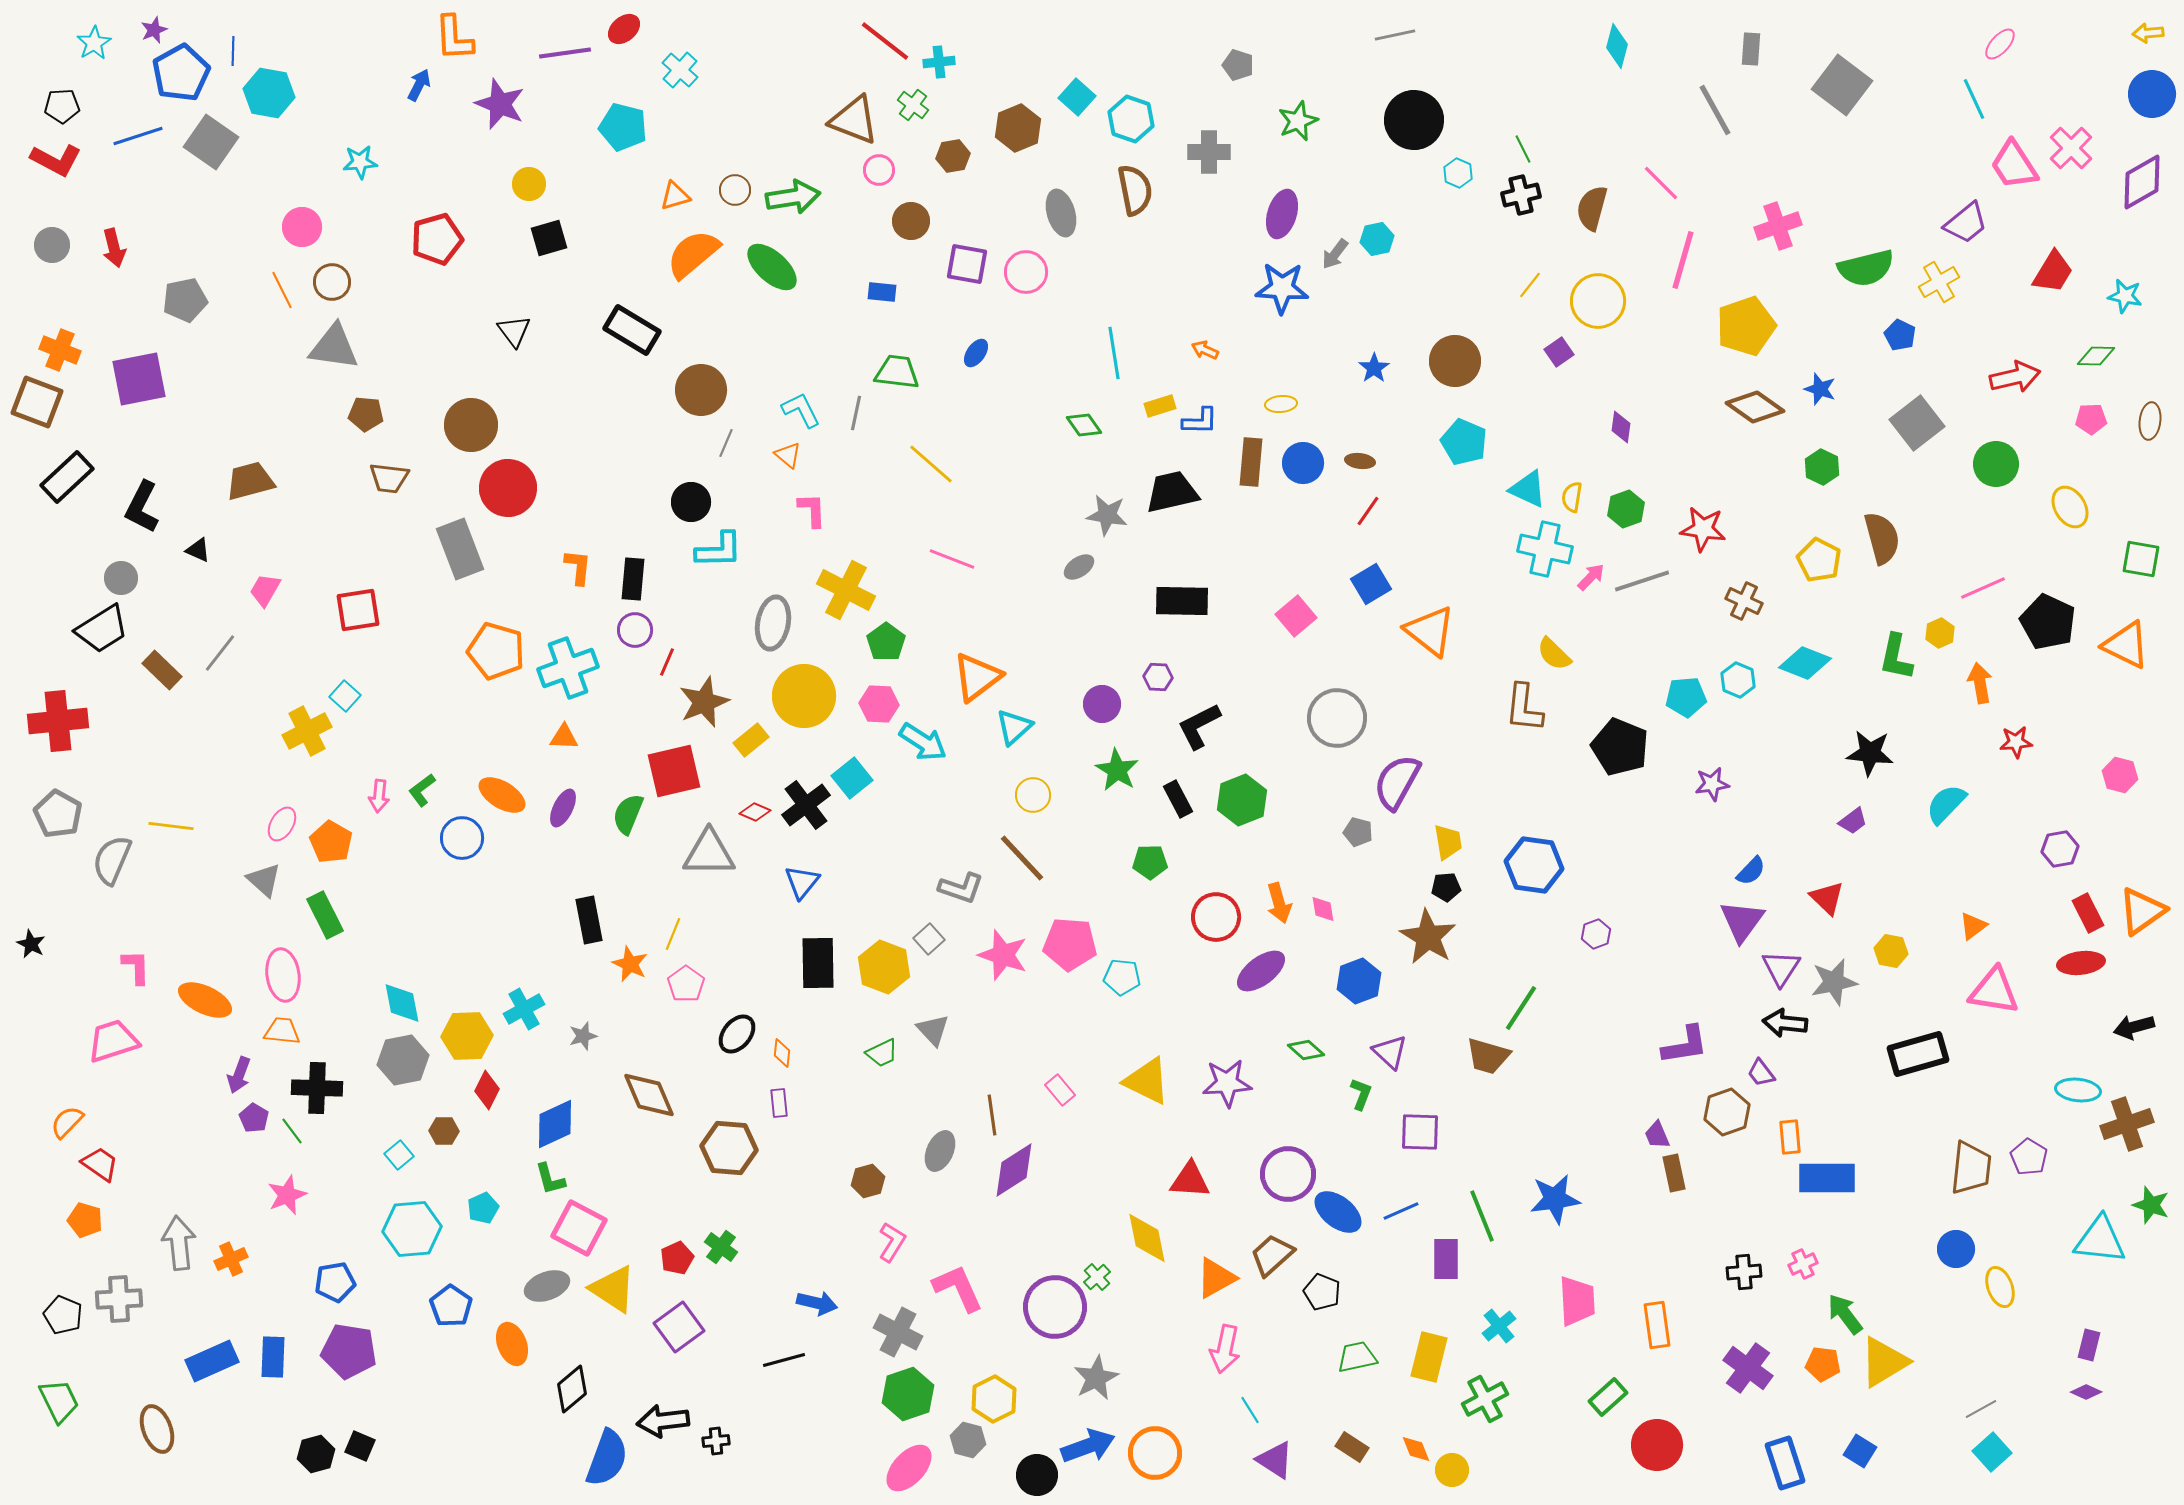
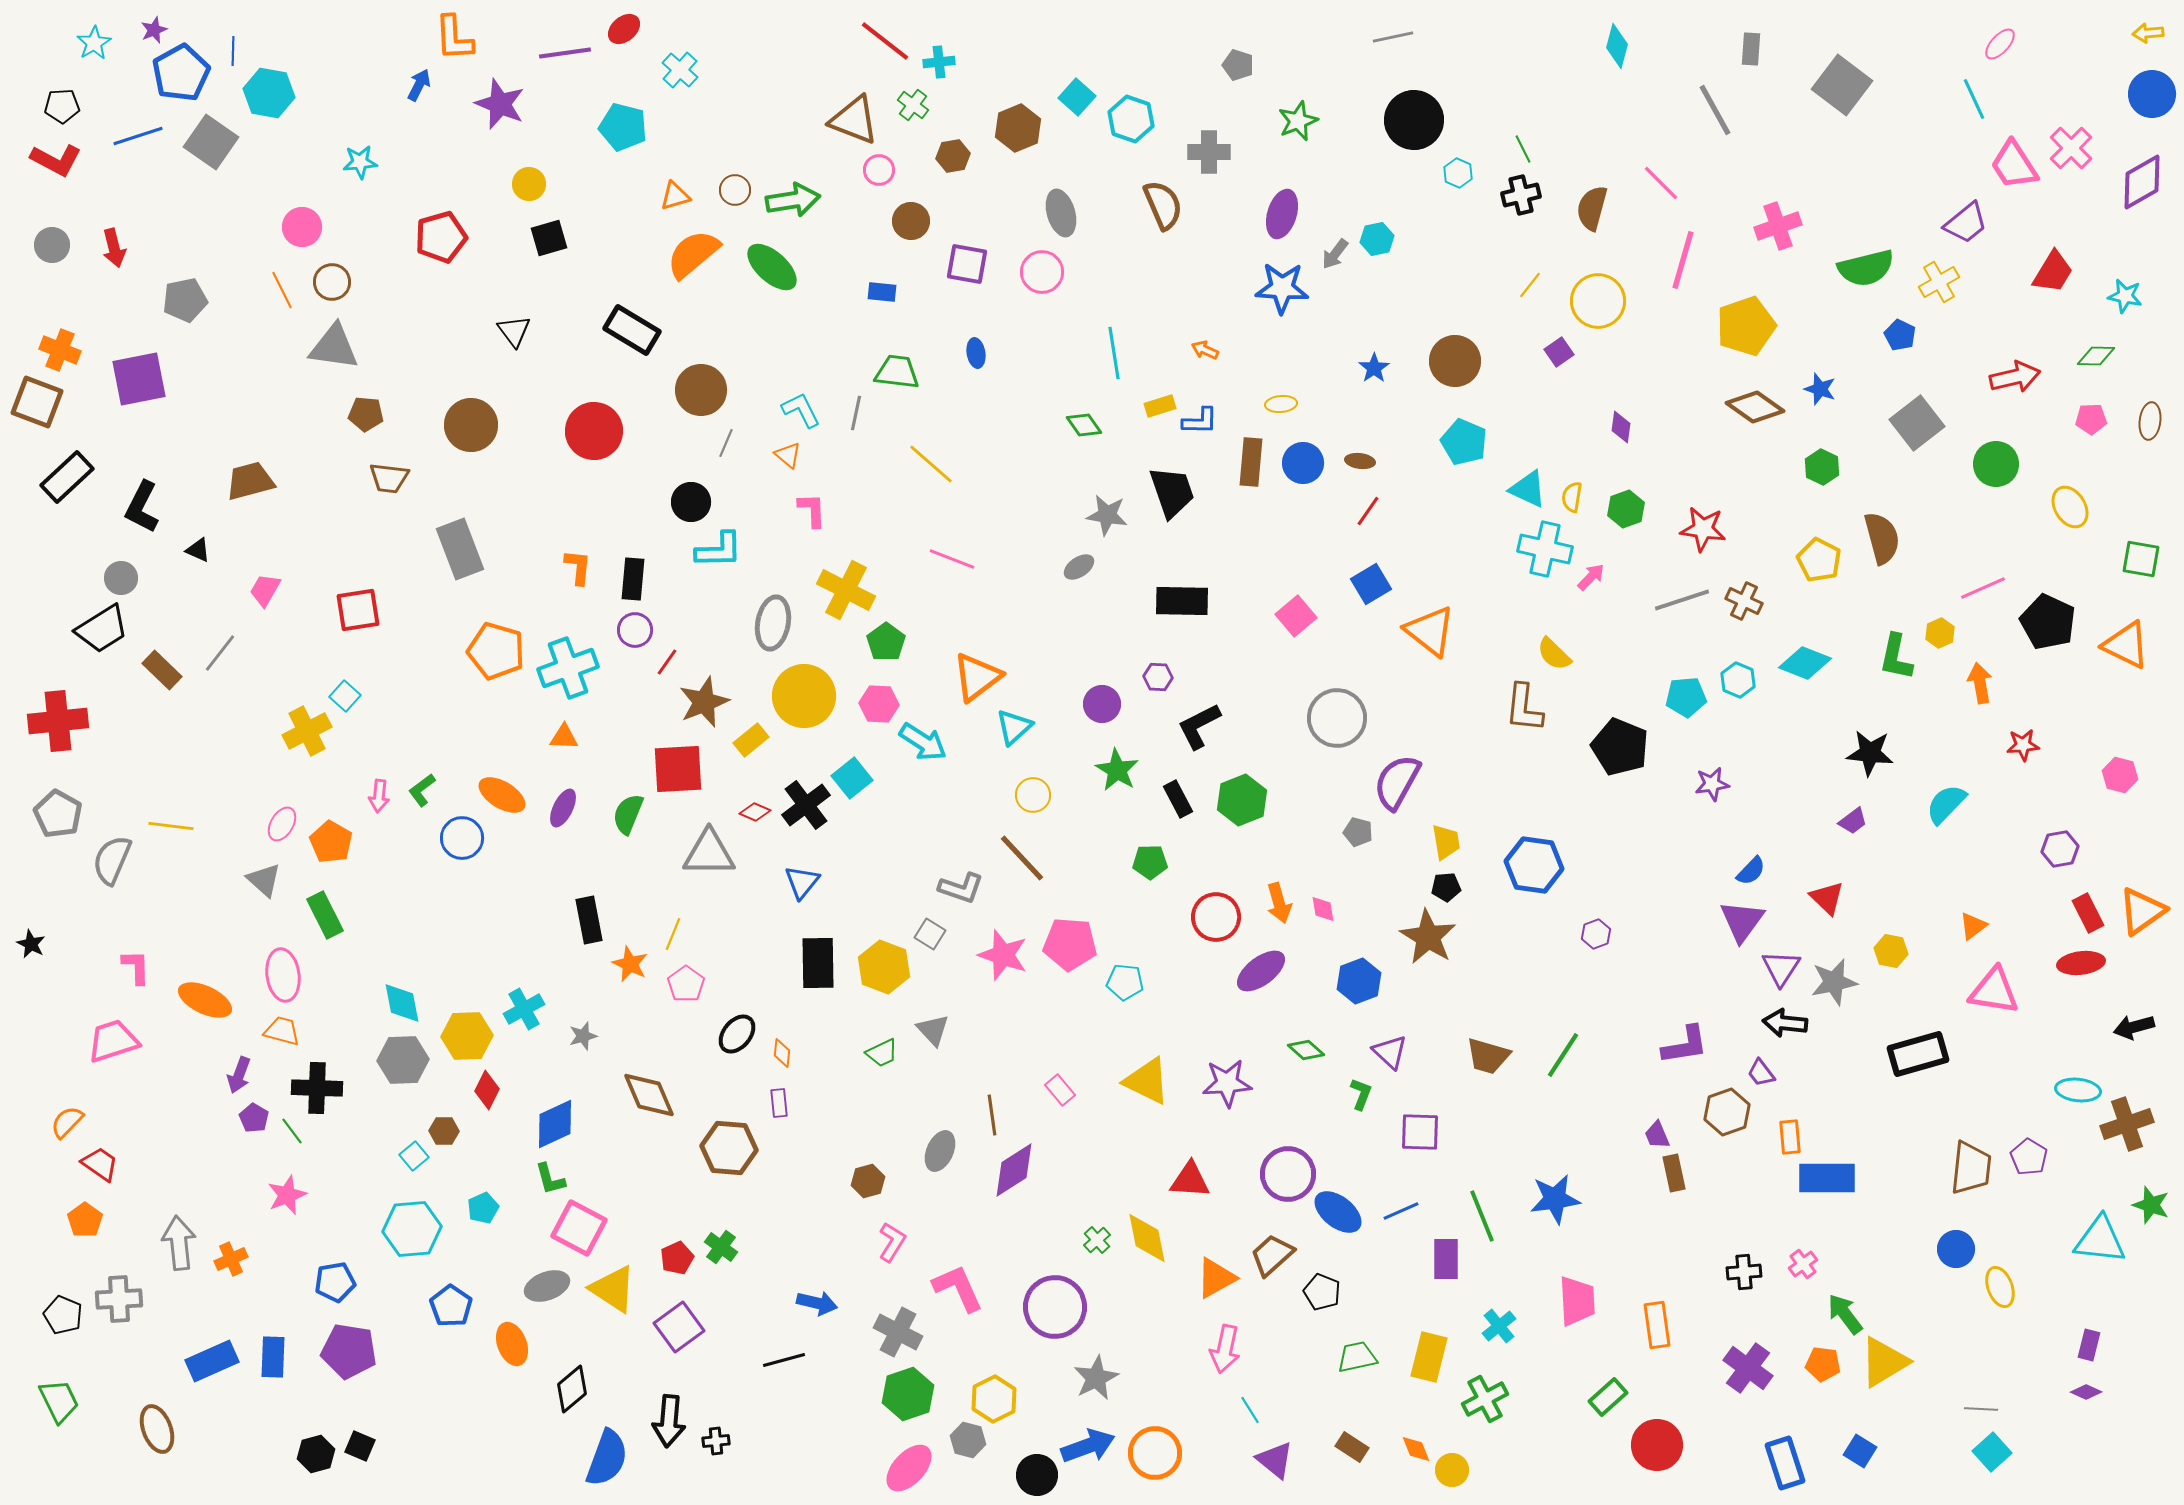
gray line at (1395, 35): moved 2 px left, 2 px down
brown semicircle at (1135, 190): moved 28 px right, 15 px down; rotated 12 degrees counterclockwise
green arrow at (793, 197): moved 3 px down
red pentagon at (437, 239): moved 4 px right, 2 px up
pink circle at (1026, 272): moved 16 px right
blue ellipse at (976, 353): rotated 44 degrees counterclockwise
red circle at (508, 488): moved 86 px right, 57 px up
black trapezoid at (1172, 492): rotated 84 degrees clockwise
gray line at (1642, 581): moved 40 px right, 19 px down
red line at (667, 662): rotated 12 degrees clockwise
red star at (2016, 742): moved 7 px right, 3 px down
red square at (674, 771): moved 4 px right, 2 px up; rotated 10 degrees clockwise
yellow trapezoid at (1448, 842): moved 2 px left
gray square at (929, 939): moved 1 px right, 5 px up; rotated 16 degrees counterclockwise
cyan pentagon at (1122, 977): moved 3 px right, 5 px down
green line at (1521, 1008): moved 42 px right, 47 px down
orange trapezoid at (282, 1031): rotated 9 degrees clockwise
gray hexagon at (403, 1060): rotated 9 degrees clockwise
cyan square at (399, 1155): moved 15 px right, 1 px down
orange pentagon at (85, 1220): rotated 20 degrees clockwise
pink cross at (1803, 1264): rotated 12 degrees counterclockwise
green cross at (1097, 1277): moved 37 px up
gray line at (1981, 1409): rotated 32 degrees clockwise
black arrow at (663, 1421): moved 6 px right; rotated 78 degrees counterclockwise
purple triangle at (1275, 1460): rotated 6 degrees clockwise
